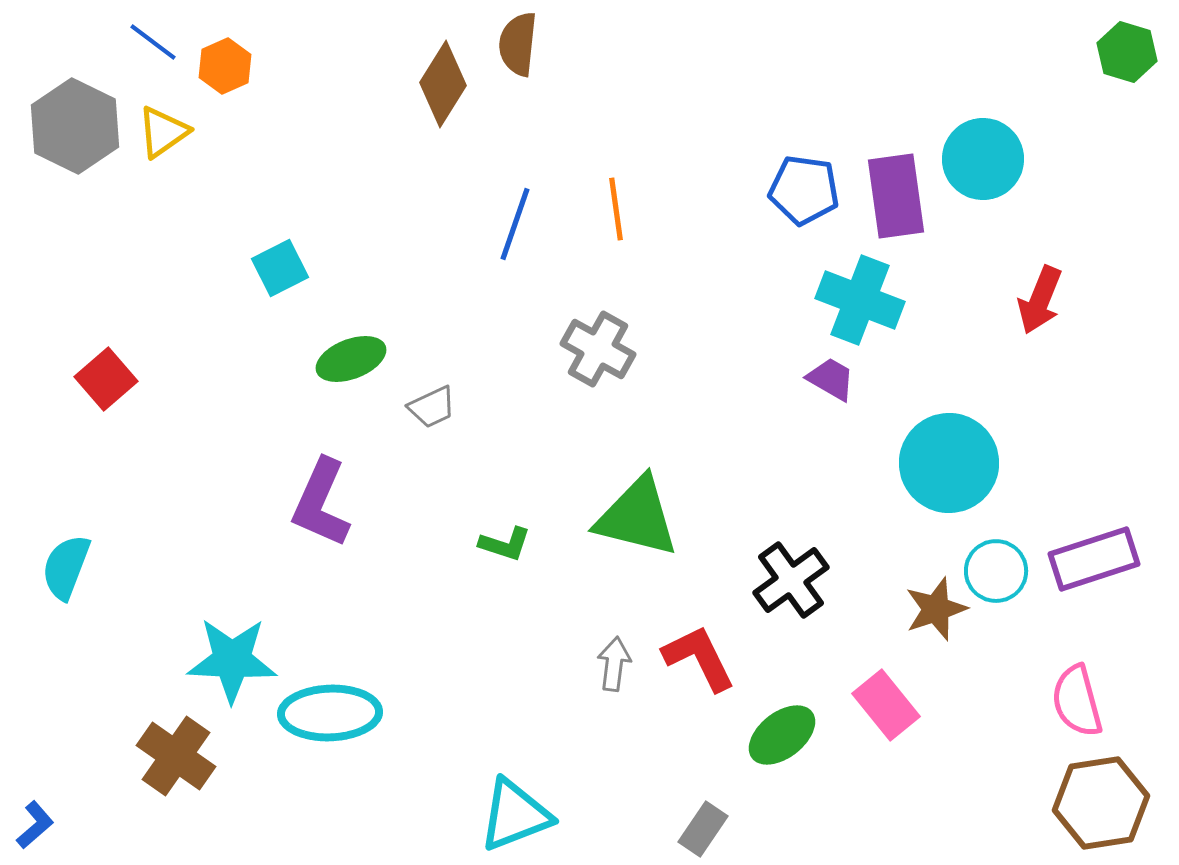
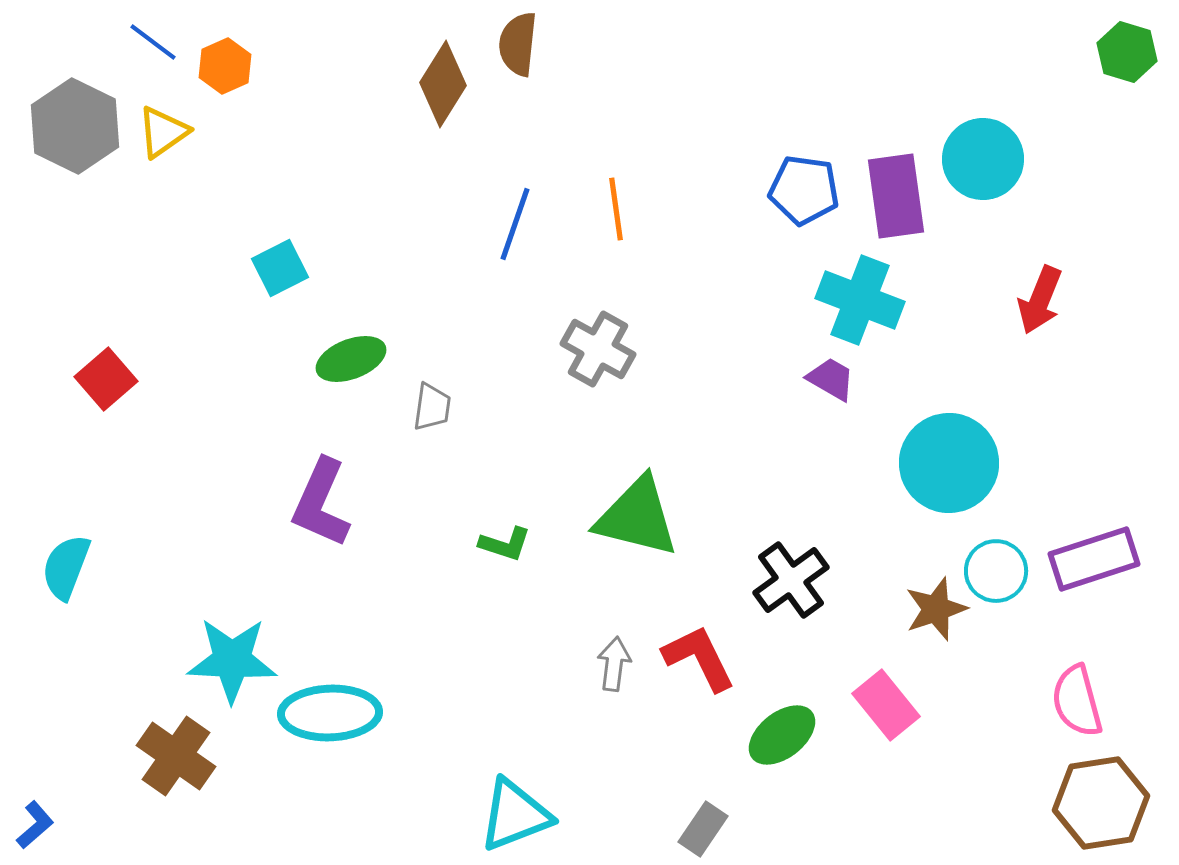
gray trapezoid at (432, 407): rotated 57 degrees counterclockwise
